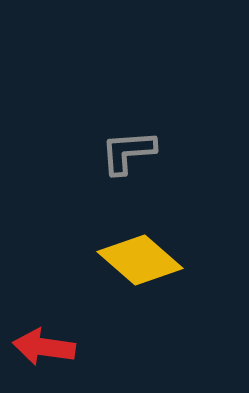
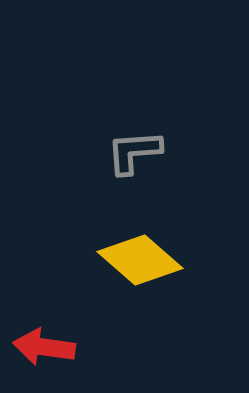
gray L-shape: moved 6 px right
